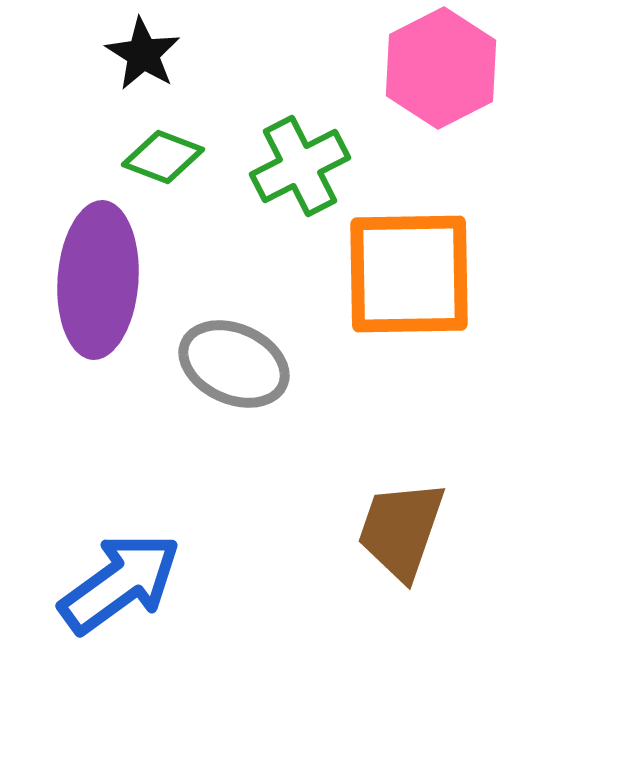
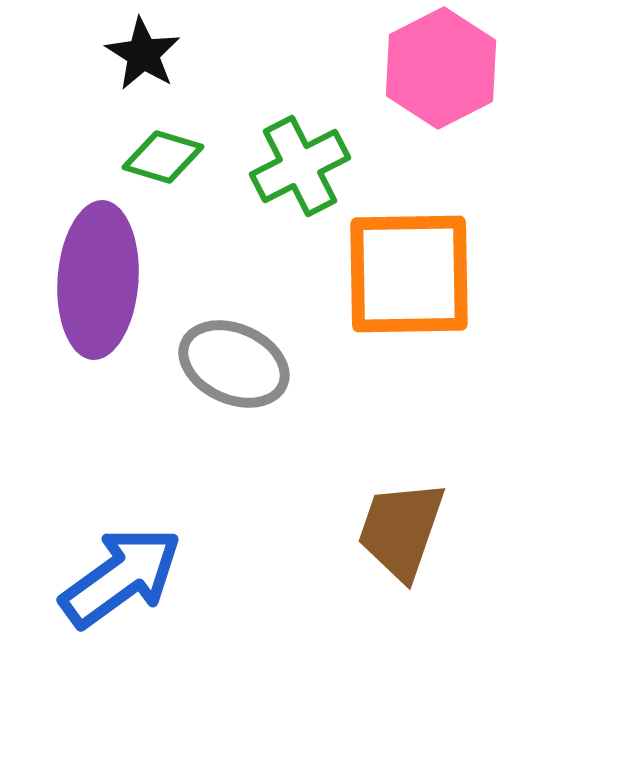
green diamond: rotated 4 degrees counterclockwise
blue arrow: moved 1 px right, 6 px up
